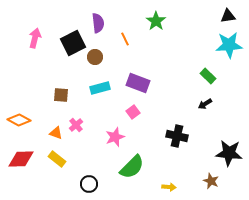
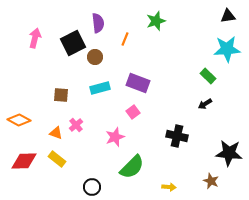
green star: rotated 18 degrees clockwise
orange line: rotated 48 degrees clockwise
cyan star: moved 2 px left, 4 px down
red diamond: moved 3 px right, 2 px down
black circle: moved 3 px right, 3 px down
